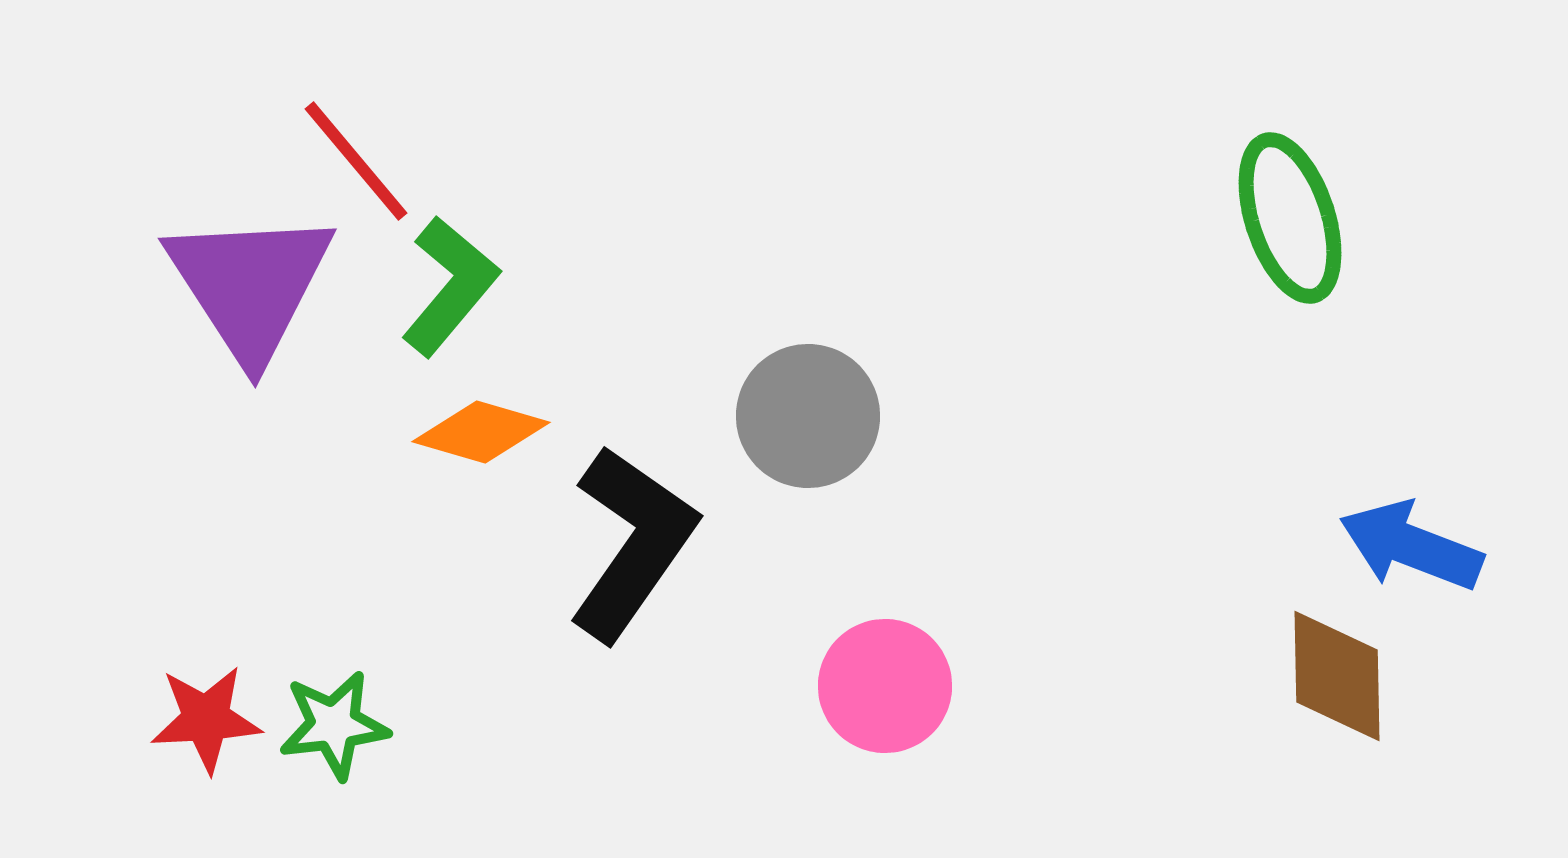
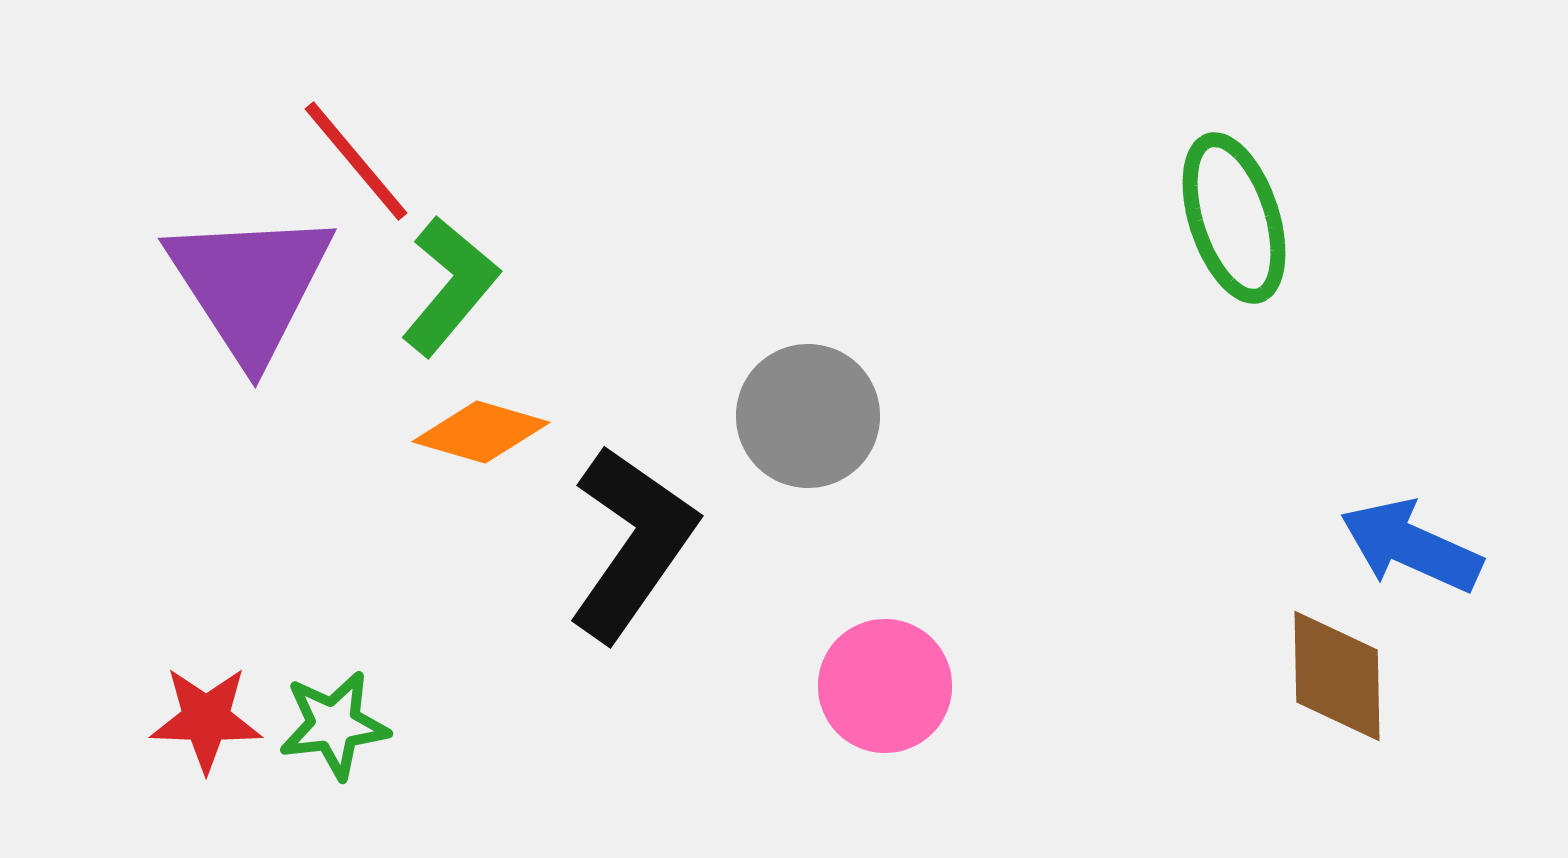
green ellipse: moved 56 px left
blue arrow: rotated 3 degrees clockwise
red star: rotated 5 degrees clockwise
